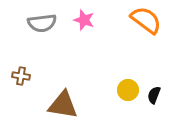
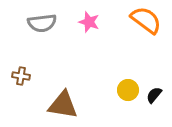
pink star: moved 5 px right, 2 px down
black semicircle: rotated 18 degrees clockwise
